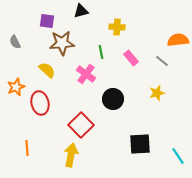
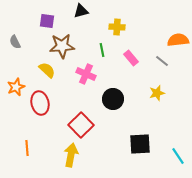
brown star: moved 3 px down
green line: moved 1 px right, 2 px up
pink cross: rotated 12 degrees counterclockwise
